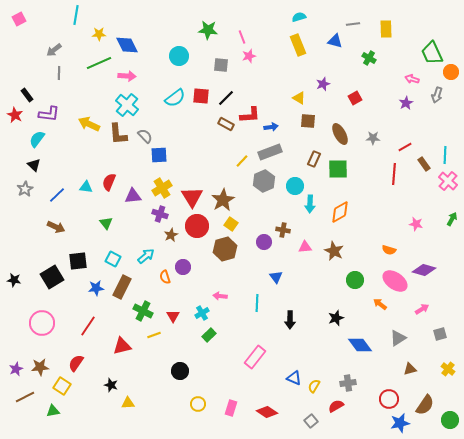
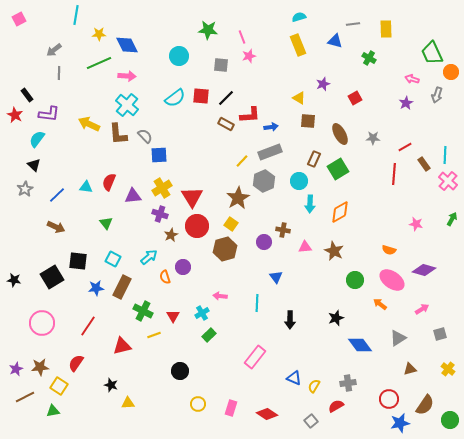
green square at (338, 169): rotated 30 degrees counterclockwise
cyan circle at (295, 186): moved 4 px right, 5 px up
brown star at (223, 200): moved 15 px right, 2 px up
cyan arrow at (146, 256): moved 3 px right, 1 px down
black square at (78, 261): rotated 12 degrees clockwise
pink ellipse at (395, 281): moved 3 px left, 1 px up
yellow square at (62, 386): moved 3 px left
red diamond at (267, 412): moved 2 px down
